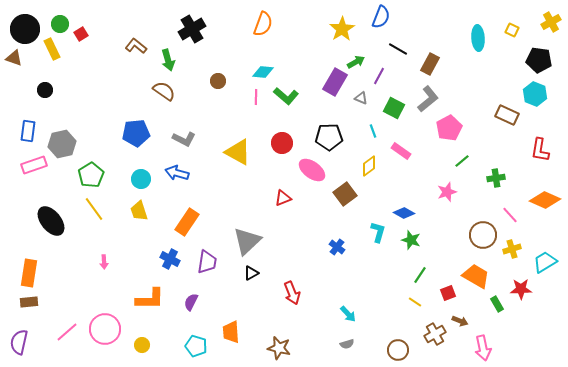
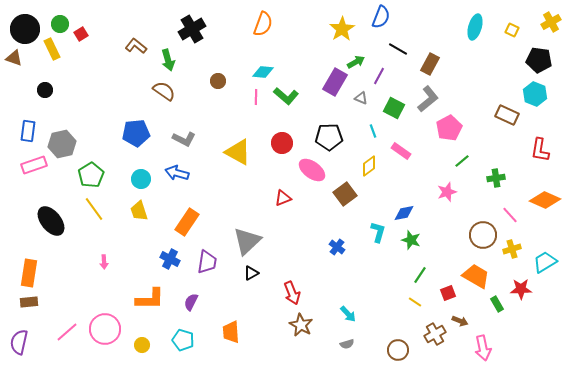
cyan ellipse at (478, 38): moved 3 px left, 11 px up; rotated 20 degrees clockwise
blue diamond at (404, 213): rotated 40 degrees counterclockwise
cyan pentagon at (196, 346): moved 13 px left, 6 px up
brown star at (279, 348): moved 22 px right, 23 px up; rotated 15 degrees clockwise
